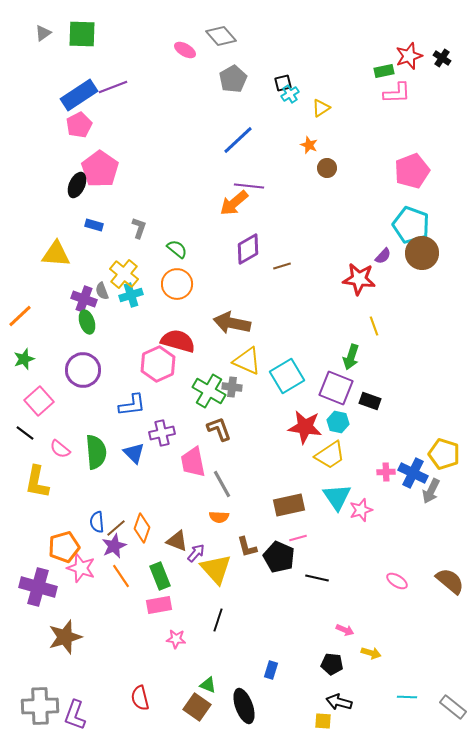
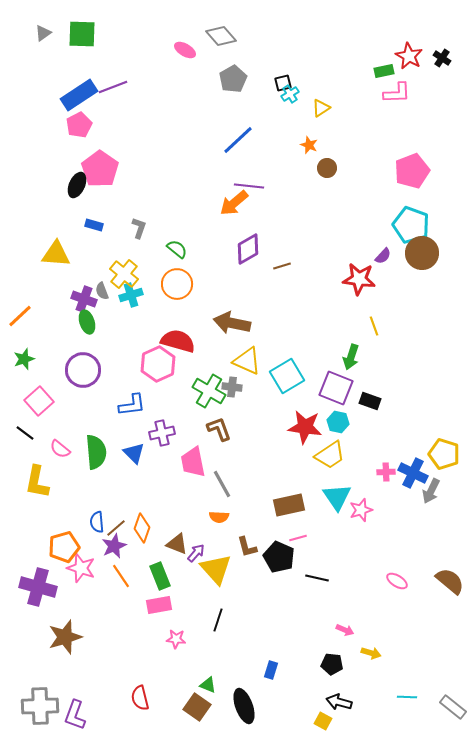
red star at (409, 56): rotated 24 degrees counterclockwise
brown triangle at (177, 541): moved 3 px down
yellow square at (323, 721): rotated 24 degrees clockwise
